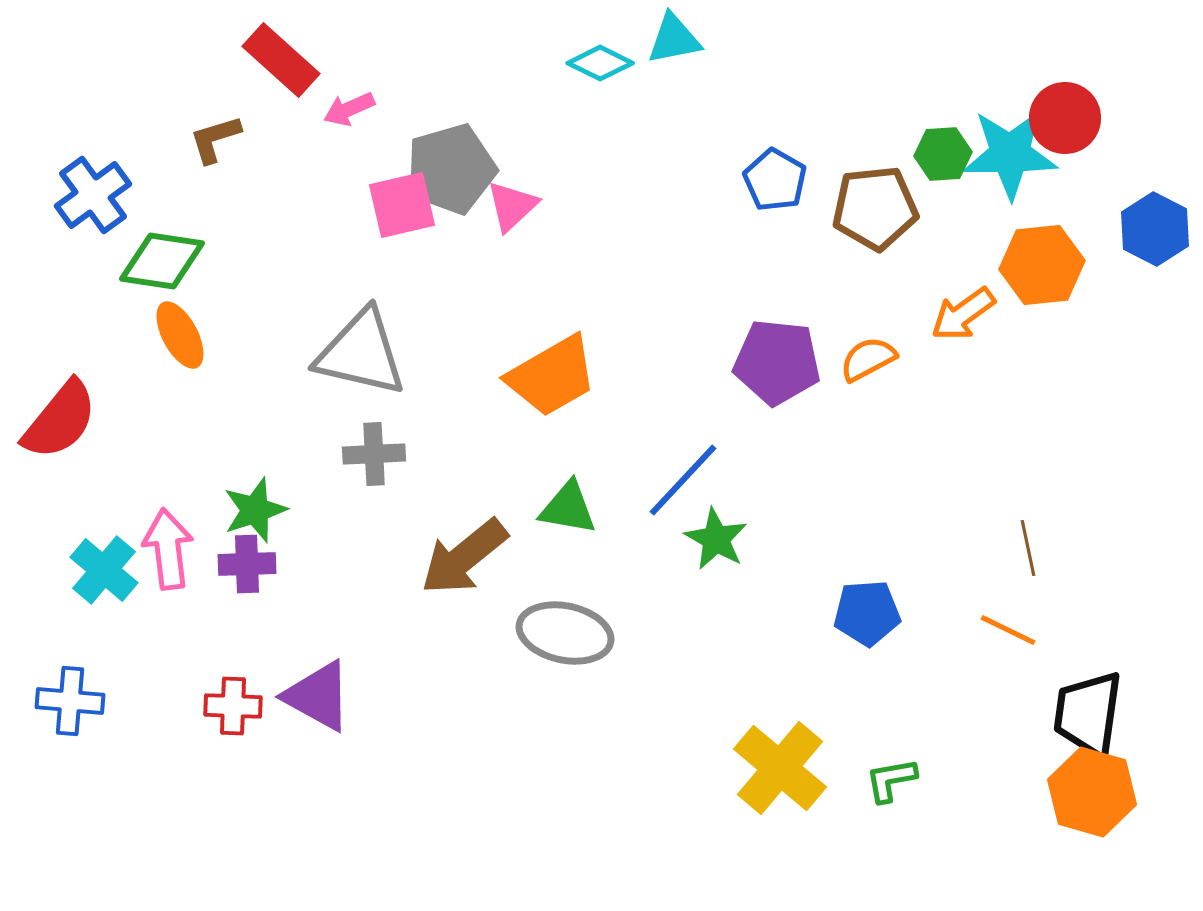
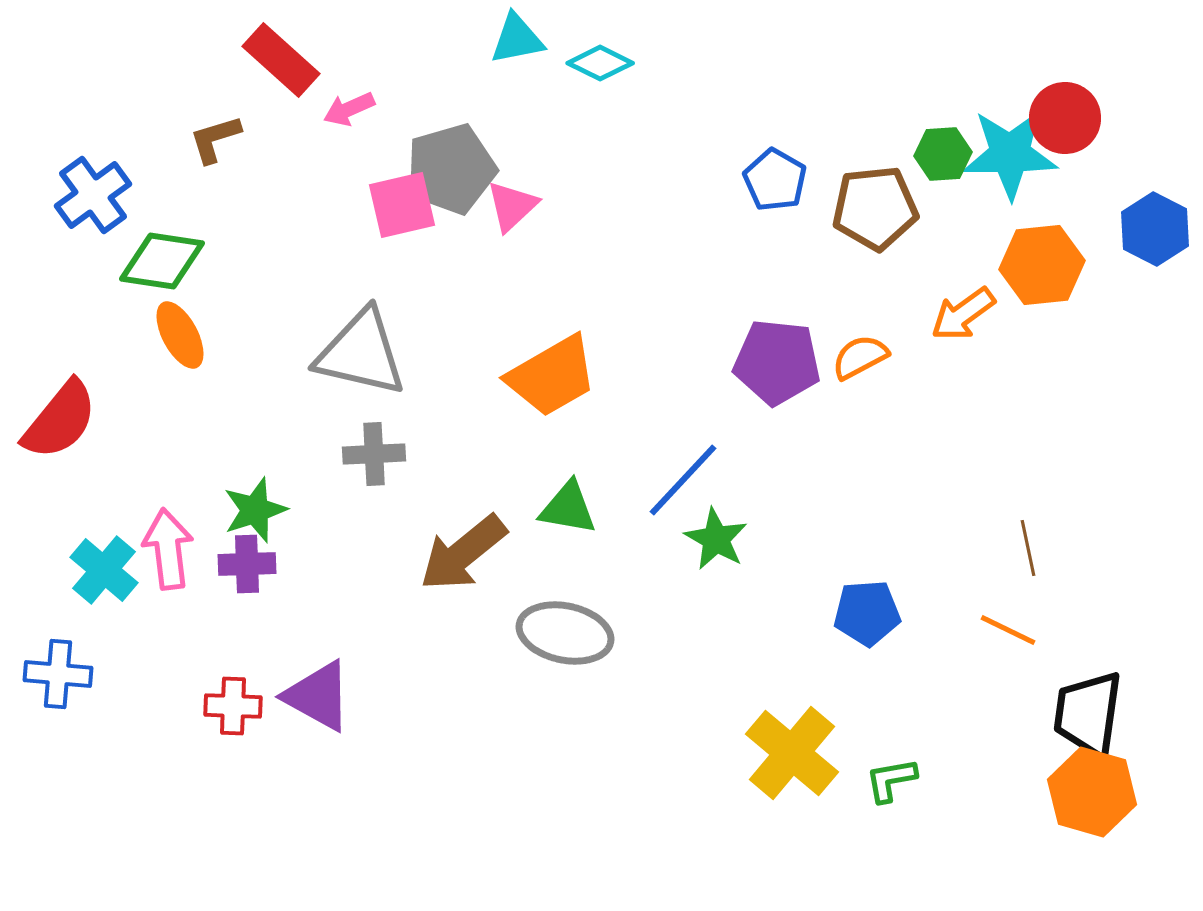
cyan triangle at (674, 39): moved 157 px left
orange semicircle at (868, 359): moved 8 px left, 2 px up
brown arrow at (464, 557): moved 1 px left, 4 px up
blue cross at (70, 701): moved 12 px left, 27 px up
yellow cross at (780, 768): moved 12 px right, 15 px up
